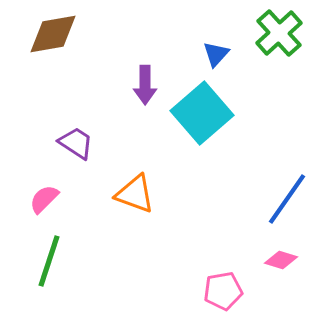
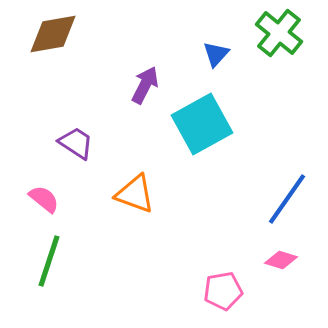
green cross: rotated 9 degrees counterclockwise
purple arrow: rotated 153 degrees counterclockwise
cyan square: moved 11 px down; rotated 12 degrees clockwise
pink semicircle: rotated 84 degrees clockwise
